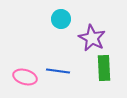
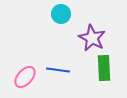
cyan circle: moved 5 px up
blue line: moved 1 px up
pink ellipse: rotated 65 degrees counterclockwise
